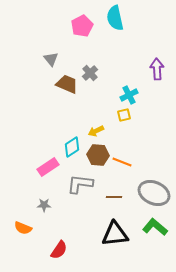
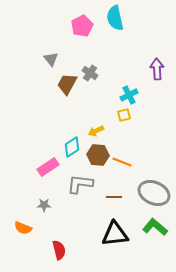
gray cross: rotated 14 degrees counterclockwise
brown trapezoid: rotated 85 degrees counterclockwise
red semicircle: rotated 48 degrees counterclockwise
